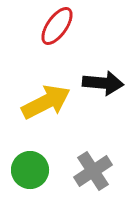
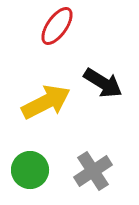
black arrow: rotated 27 degrees clockwise
